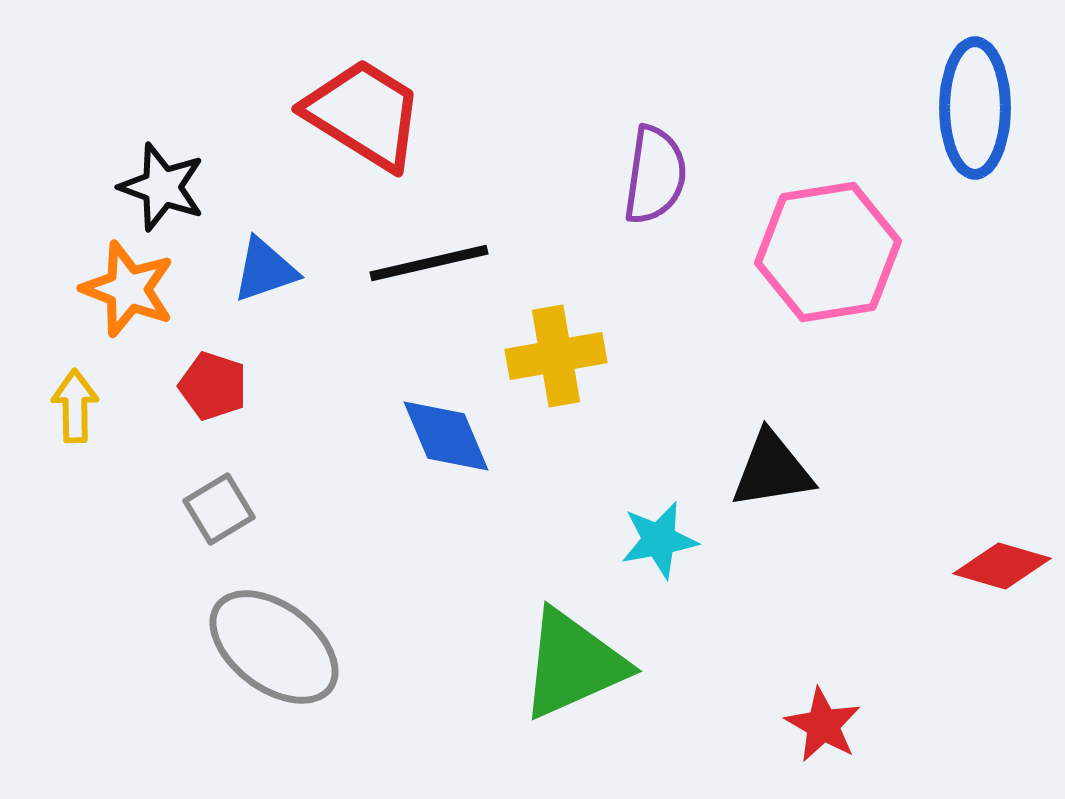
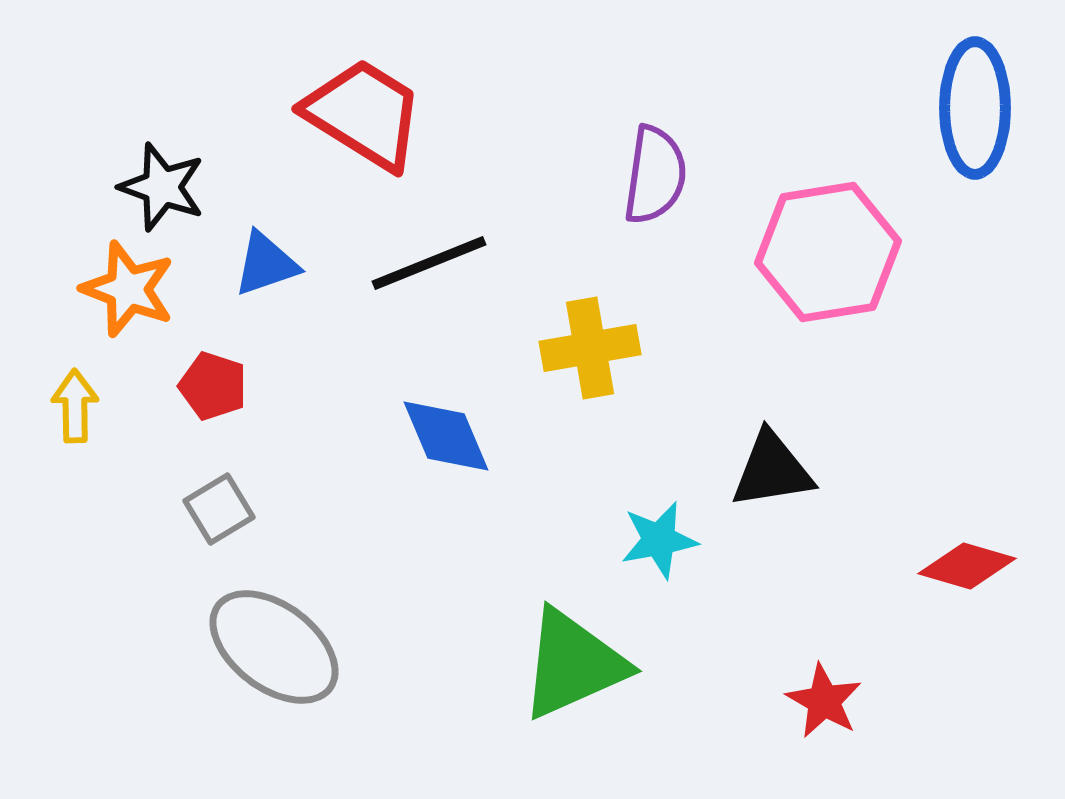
black line: rotated 9 degrees counterclockwise
blue triangle: moved 1 px right, 6 px up
yellow cross: moved 34 px right, 8 px up
red diamond: moved 35 px left
red star: moved 1 px right, 24 px up
